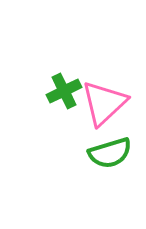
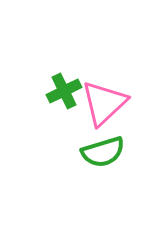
green semicircle: moved 7 px left, 1 px up
